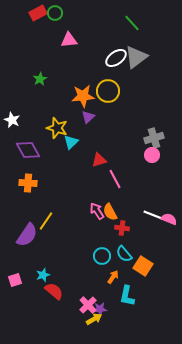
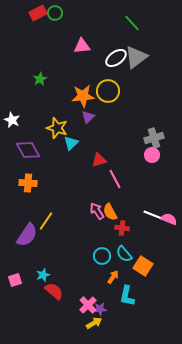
pink triangle: moved 13 px right, 6 px down
cyan triangle: moved 1 px down
yellow arrow: moved 4 px down
